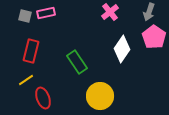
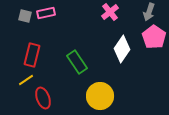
red rectangle: moved 1 px right, 4 px down
